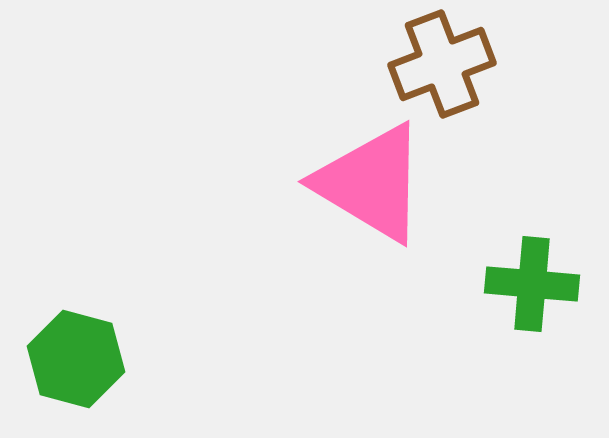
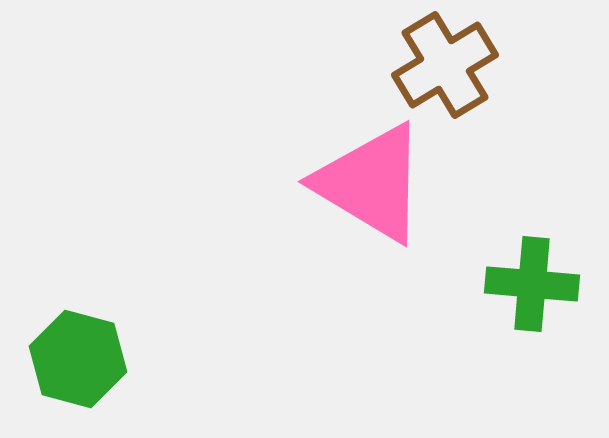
brown cross: moved 3 px right, 1 px down; rotated 10 degrees counterclockwise
green hexagon: moved 2 px right
